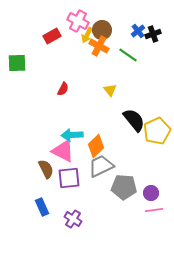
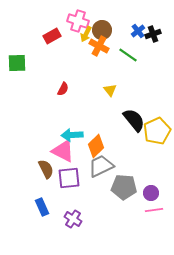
pink cross: rotated 10 degrees counterclockwise
yellow arrow: moved 1 px left, 1 px up
